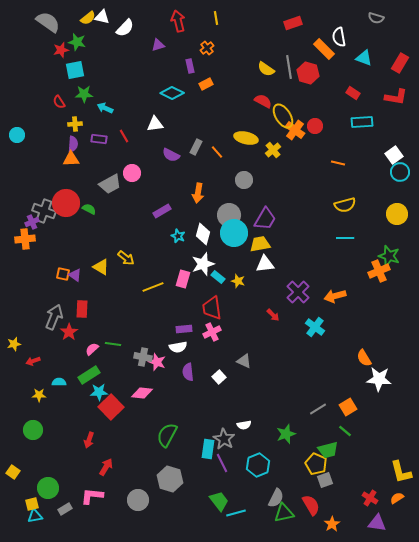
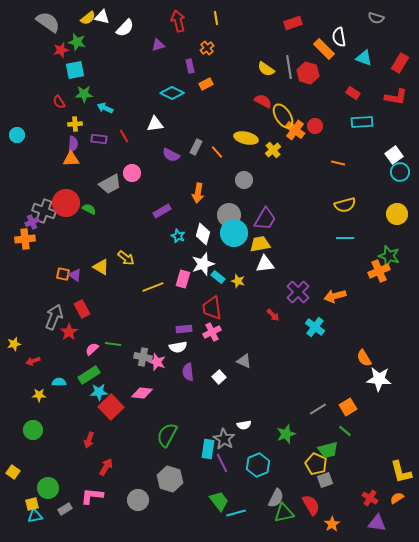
red rectangle at (82, 309): rotated 30 degrees counterclockwise
